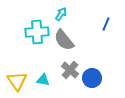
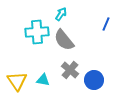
blue circle: moved 2 px right, 2 px down
